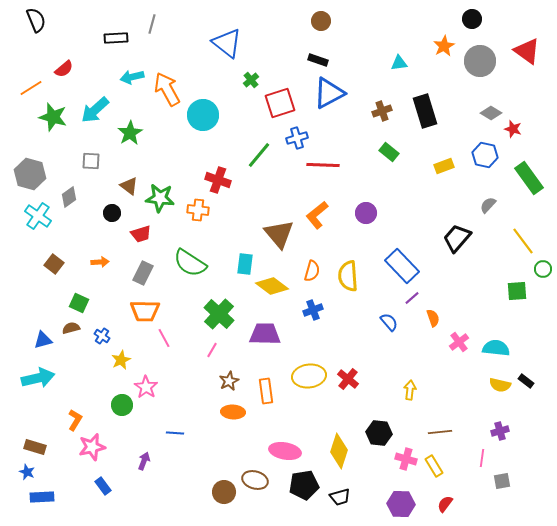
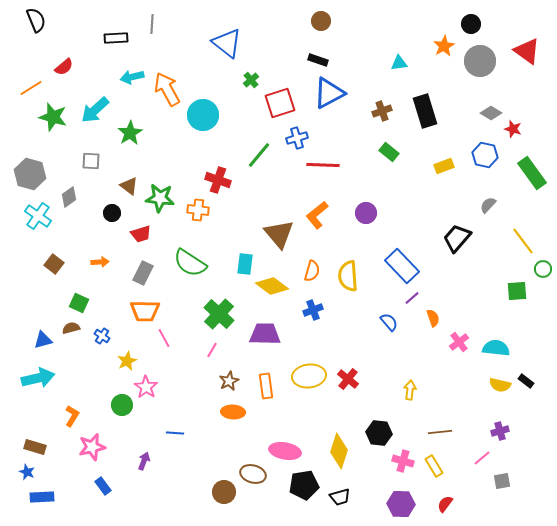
black circle at (472, 19): moved 1 px left, 5 px down
gray line at (152, 24): rotated 12 degrees counterclockwise
red semicircle at (64, 69): moved 2 px up
green rectangle at (529, 178): moved 3 px right, 5 px up
yellow star at (121, 360): moved 6 px right, 1 px down
orange rectangle at (266, 391): moved 5 px up
orange L-shape at (75, 420): moved 3 px left, 4 px up
pink line at (482, 458): rotated 42 degrees clockwise
pink cross at (406, 459): moved 3 px left, 2 px down
brown ellipse at (255, 480): moved 2 px left, 6 px up
